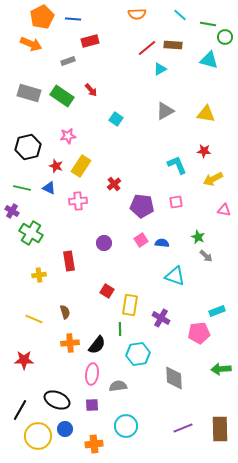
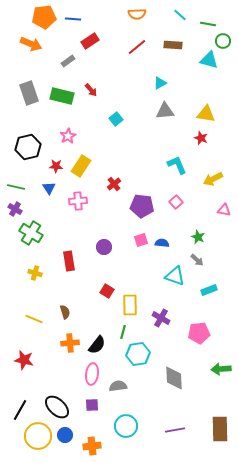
orange pentagon at (42, 17): moved 2 px right; rotated 20 degrees clockwise
green circle at (225, 37): moved 2 px left, 4 px down
red rectangle at (90, 41): rotated 18 degrees counterclockwise
red line at (147, 48): moved 10 px left, 1 px up
gray rectangle at (68, 61): rotated 16 degrees counterclockwise
cyan triangle at (160, 69): moved 14 px down
gray rectangle at (29, 93): rotated 55 degrees clockwise
green rectangle at (62, 96): rotated 20 degrees counterclockwise
gray triangle at (165, 111): rotated 24 degrees clockwise
cyan square at (116, 119): rotated 16 degrees clockwise
pink star at (68, 136): rotated 21 degrees counterclockwise
red star at (204, 151): moved 3 px left, 13 px up; rotated 16 degrees clockwise
red star at (56, 166): rotated 16 degrees counterclockwise
green line at (22, 188): moved 6 px left, 1 px up
blue triangle at (49, 188): rotated 32 degrees clockwise
pink square at (176, 202): rotated 32 degrees counterclockwise
purple cross at (12, 211): moved 3 px right, 2 px up
pink square at (141, 240): rotated 16 degrees clockwise
purple circle at (104, 243): moved 4 px down
gray arrow at (206, 256): moved 9 px left, 4 px down
yellow cross at (39, 275): moved 4 px left, 2 px up; rotated 24 degrees clockwise
yellow rectangle at (130, 305): rotated 10 degrees counterclockwise
cyan rectangle at (217, 311): moved 8 px left, 21 px up
green line at (120, 329): moved 3 px right, 3 px down; rotated 16 degrees clockwise
red star at (24, 360): rotated 12 degrees clockwise
black ellipse at (57, 400): moved 7 px down; rotated 20 degrees clockwise
purple line at (183, 428): moved 8 px left, 2 px down; rotated 12 degrees clockwise
blue circle at (65, 429): moved 6 px down
orange cross at (94, 444): moved 2 px left, 2 px down
